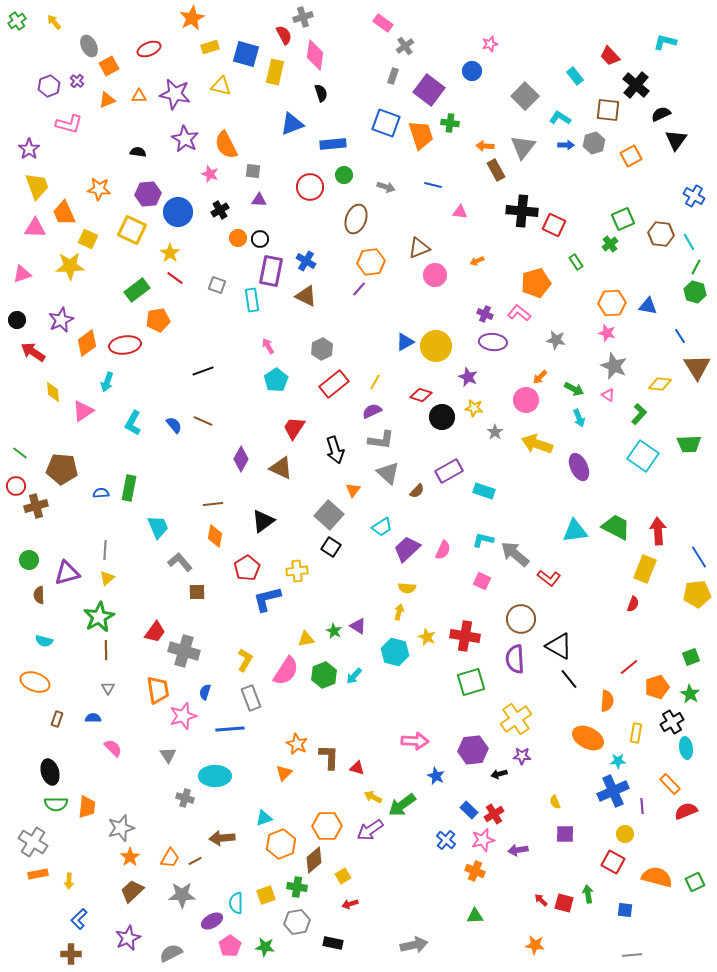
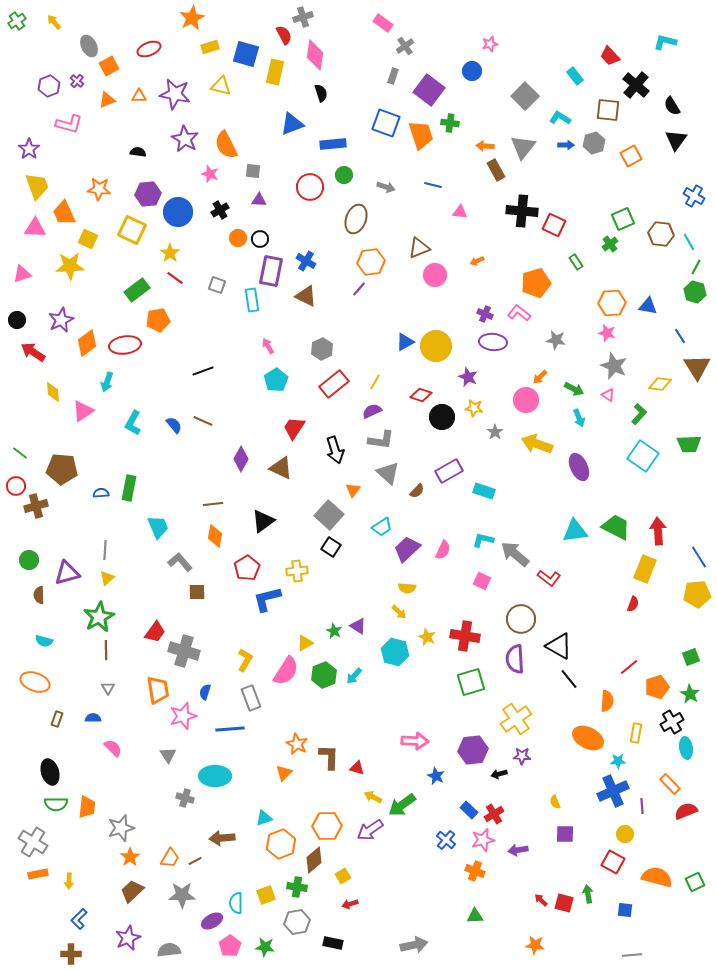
black semicircle at (661, 114): moved 11 px right, 8 px up; rotated 96 degrees counterclockwise
yellow arrow at (399, 612): rotated 119 degrees clockwise
yellow triangle at (306, 639): moved 1 px left, 4 px down; rotated 18 degrees counterclockwise
gray semicircle at (171, 953): moved 2 px left, 3 px up; rotated 20 degrees clockwise
